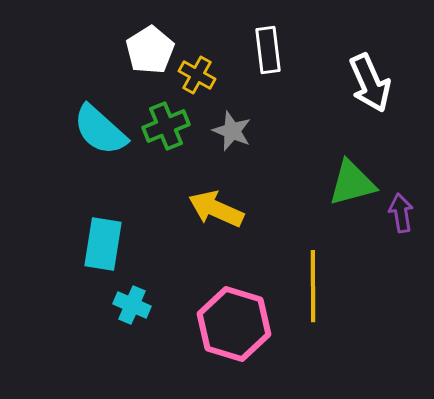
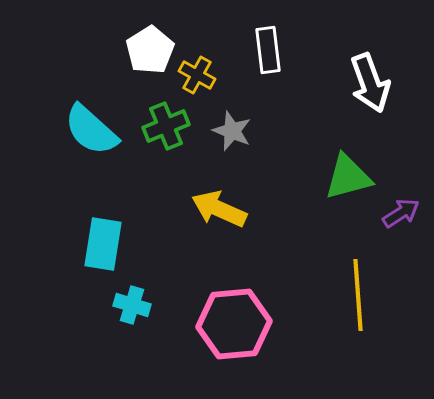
white arrow: rotated 4 degrees clockwise
cyan semicircle: moved 9 px left
green triangle: moved 4 px left, 6 px up
yellow arrow: moved 3 px right
purple arrow: rotated 66 degrees clockwise
yellow line: moved 45 px right, 9 px down; rotated 4 degrees counterclockwise
cyan cross: rotated 6 degrees counterclockwise
pink hexagon: rotated 22 degrees counterclockwise
